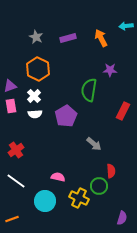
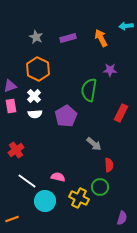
red rectangle: moved 2 px left, 2 px down
red semicircle: moved 2 px left, 6 px up
white line: moved 11 px right
green circle: moved 1 px right, 1 px down
